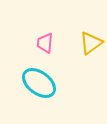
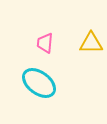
yellow triangle: rotated 35 degrees clockwise
